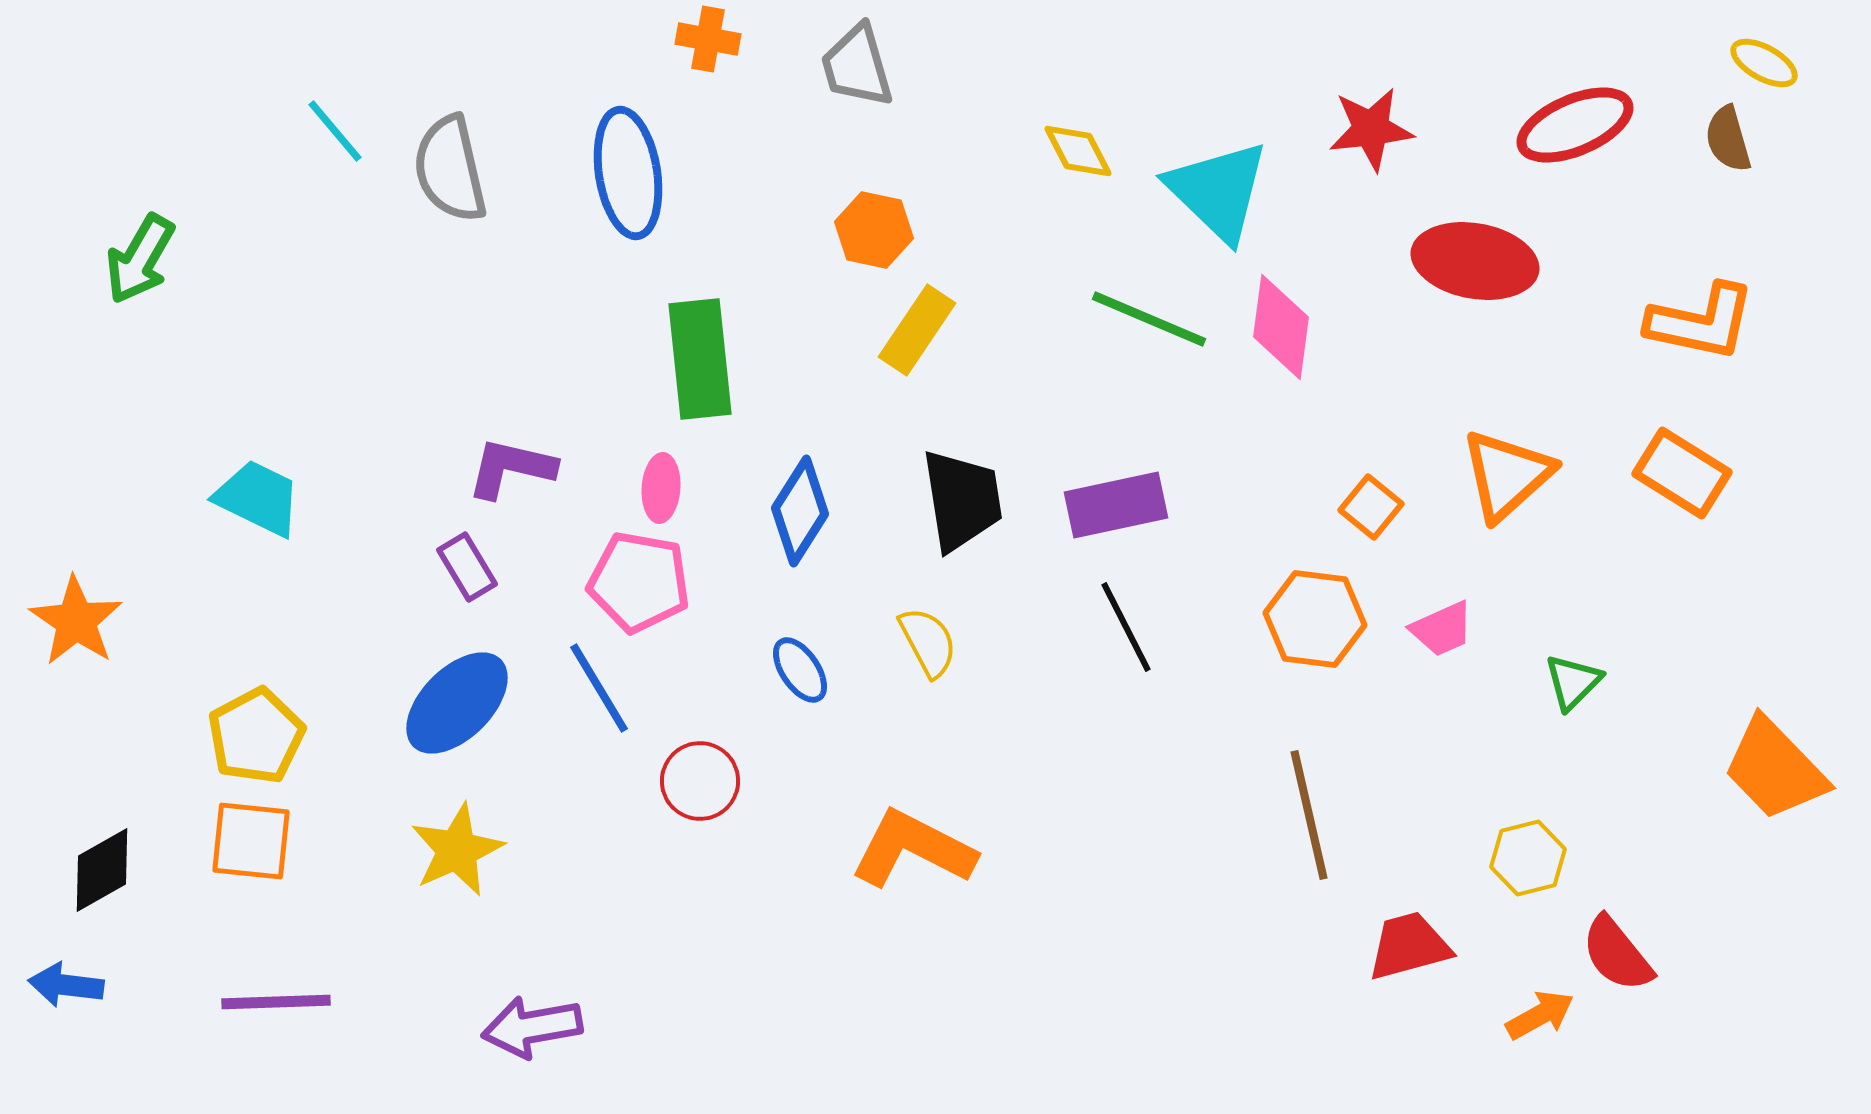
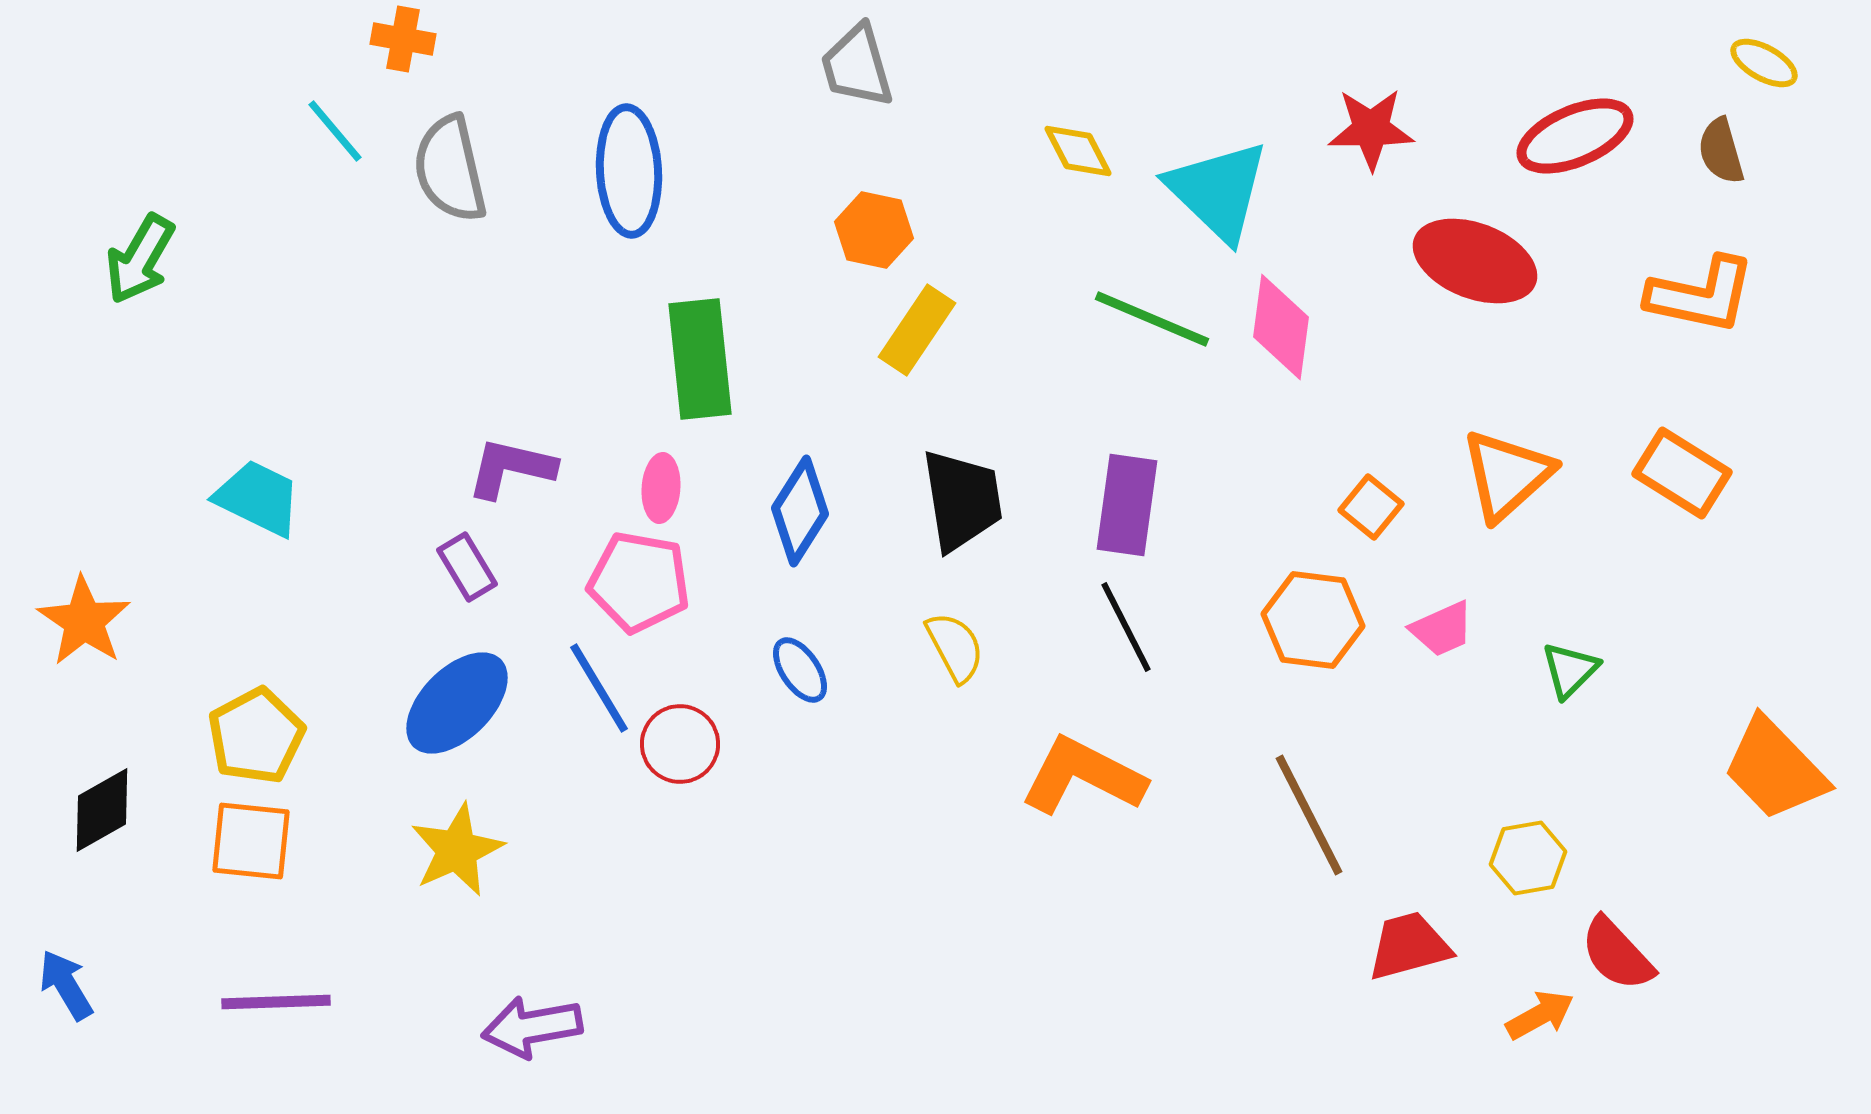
orange cross at (708, 39): moved 305 px left
red ellipse at (1575, 125): moved 11 px down
red star at (1371, 129): rotated 6 degrees clockwise
brown semicircle at (1728, 139): moved 7 px left, 12 px down
blue ellipse at (628, 173): moved 1 px right, 2 px up; rotated 6 degrees clockwise
red ellipse at (1475, 261): rotated 11 degrees clockwise
green line at (1149, 319): moved 3 px right
orange L-shape at (1701, 322): moved 27 px up
purple rectangle at (1116, 505): moved 11 px right; rotated 70 degrees counterclockwise
orange hexagon at (1315, 619): moved 2 px left, 1 px down
orange star at (76, 621): moved 8 px right
yellow semicircle at (928, 642): moved 27 px right, 5 px down
green triangle at (1573, 682): moved 3 px left, 12 px up
red circle at (700, 781): moved 20 px left, 37 px up
brown line at (1309, 815): rotated 14 degrees counterclockwise
orange L-shape at (913, 849): moved 170 px right, 73 px up
yellow hexagon at (1528, 858): rotated 4 degrees clockwise
black diamond at (102, 870): moved 60 px up
red semicircle at (1617, 954): rotated 4 degrees counterclockwise
blue arrow at (66, 985): rotated 52 degrees clockwise
